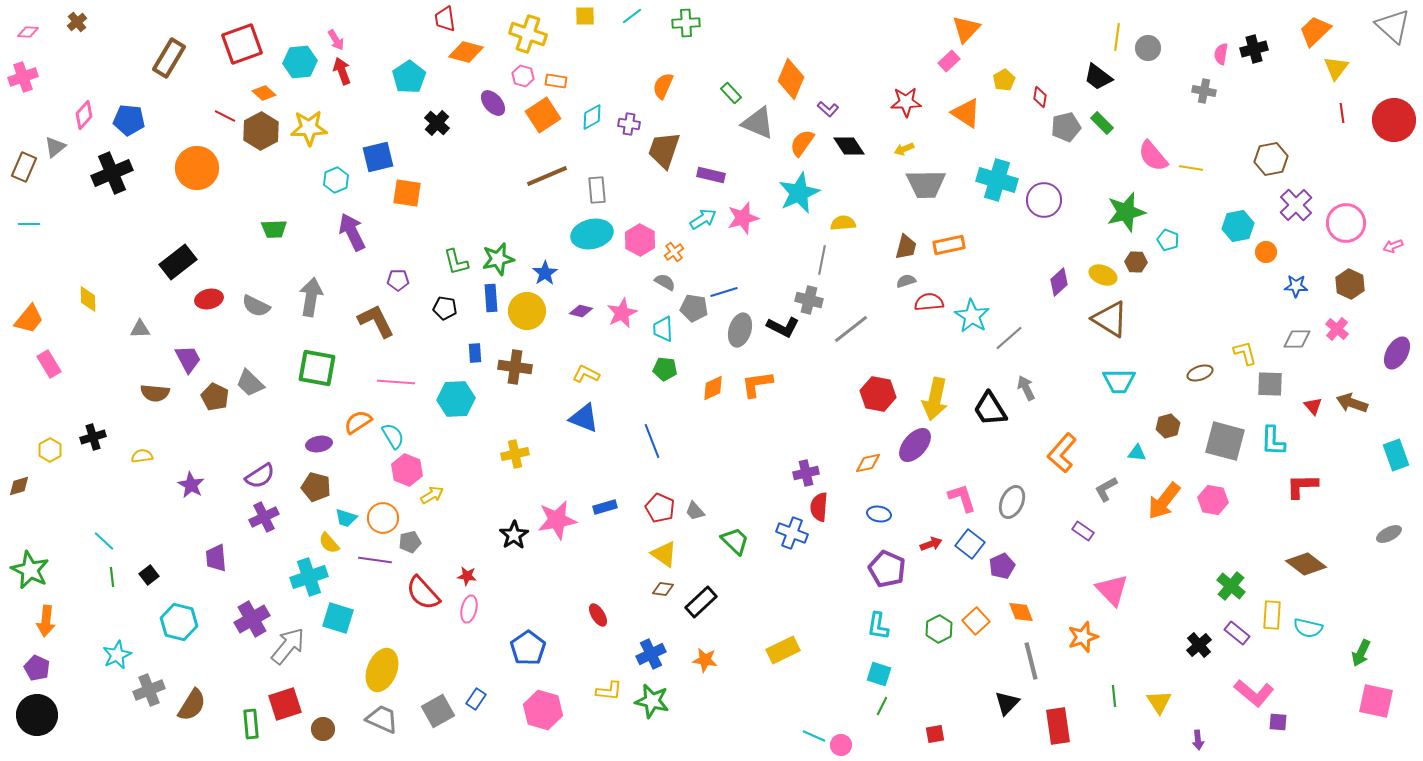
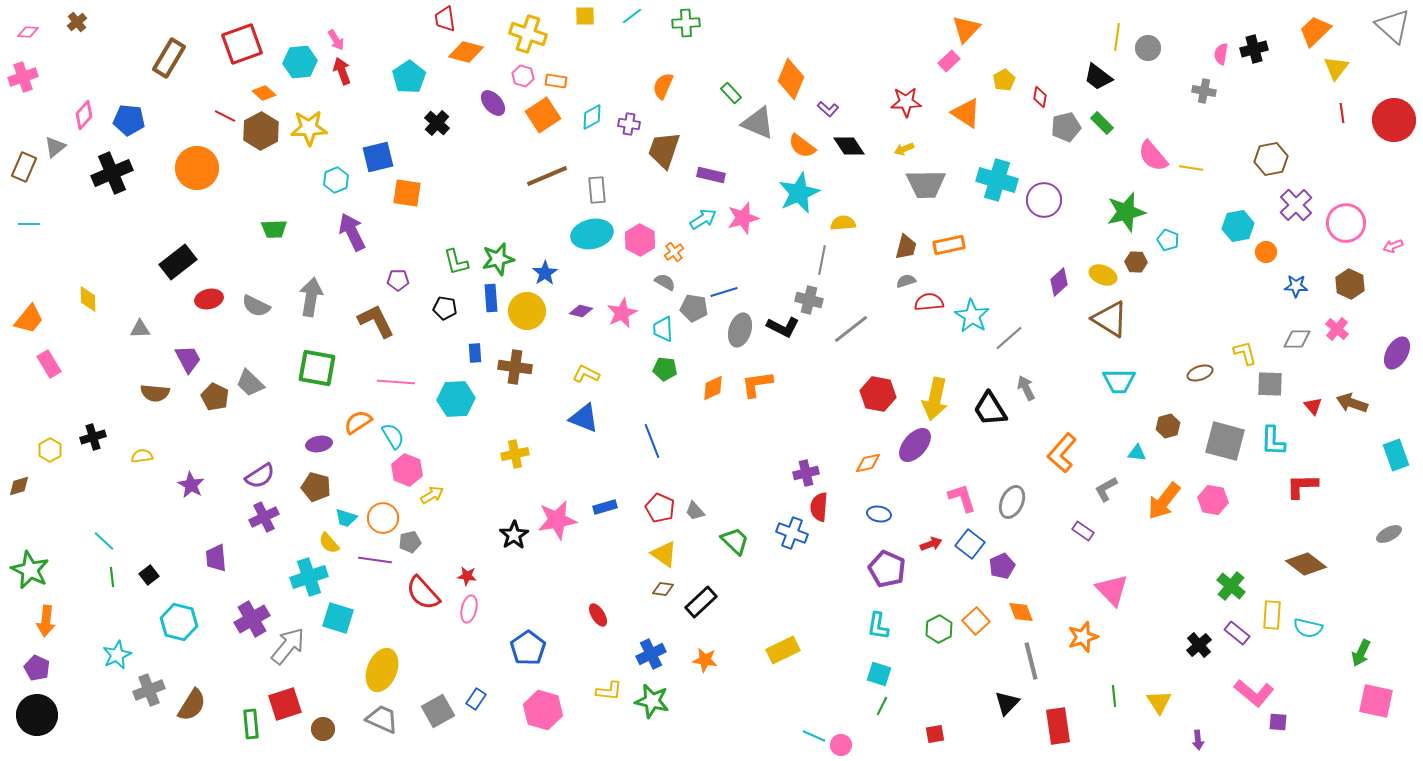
orange semicircle at (802, 143): moved 3 px down; rotated 88 degrees counterclockwise
